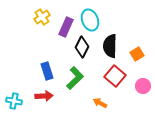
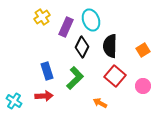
cyan ellipse: moved 1 px right
orange square: moved 6 px right, 4 px up
cyan cross: rotated 21 degrees clockwise
